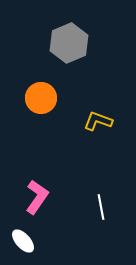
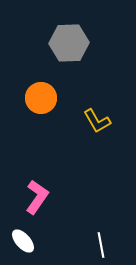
gray hexagon: rotated 21 degrees clockwise
yellow L-shape: moved 1 px left; rotated 140 degrees counterclockwise
white line: moved 38 px down
